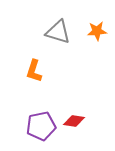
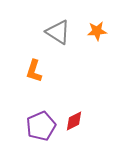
gray triangle: rotated 16 degrees clockwise
red diamond: rotated 35 degrees counterclockwise
purple pentagon: rotated 12 degrees counterclockwise
